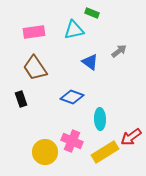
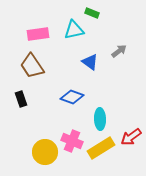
pink rectangle: moved 4 px right, 2 px down
brown trapezoid: moved 3 px left, 2 px up
yellow rectangle: moved 4 px left, 4 px up
